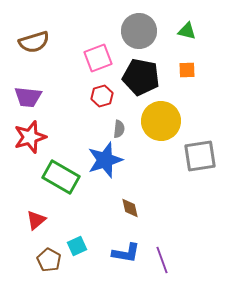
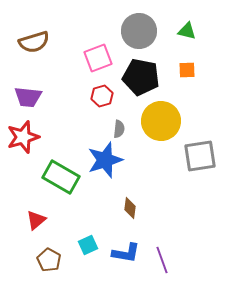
red star: moved 7 px left
brown diamond: rotated 20 degrees clockwise
cyan square: moved 11 px right, 1 px up
